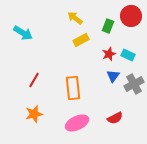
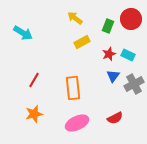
red circle: moved 3 px down
yellow rectangle: moved 1 px right, 2 px down
